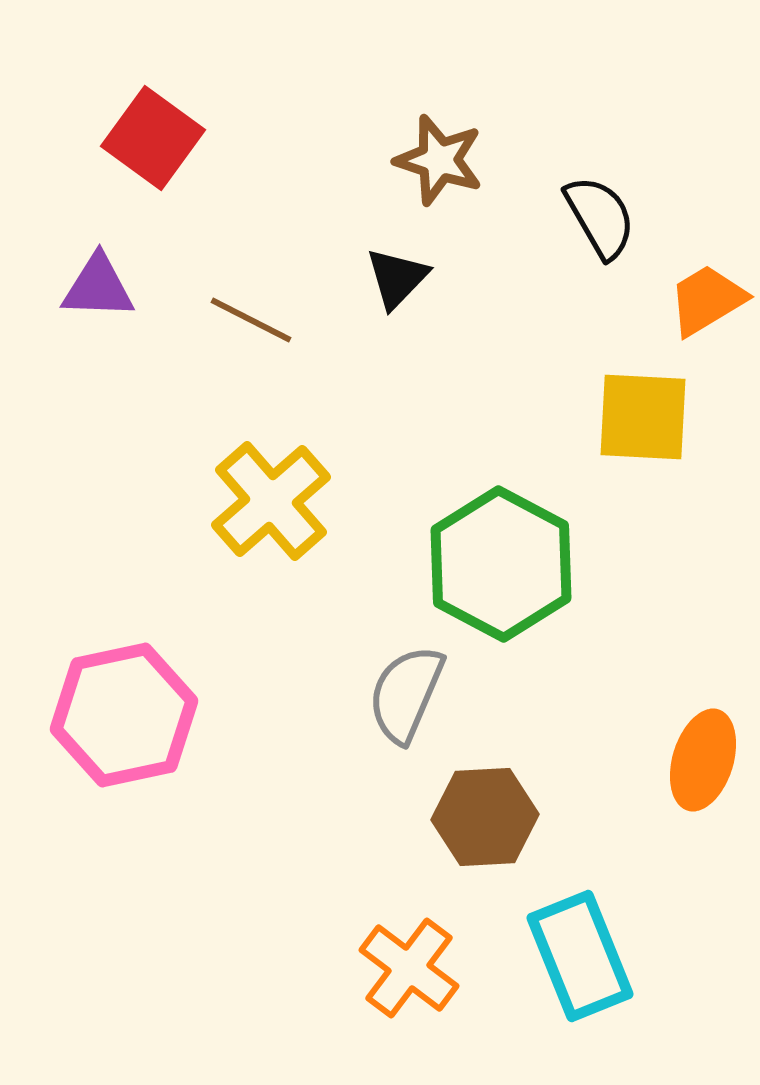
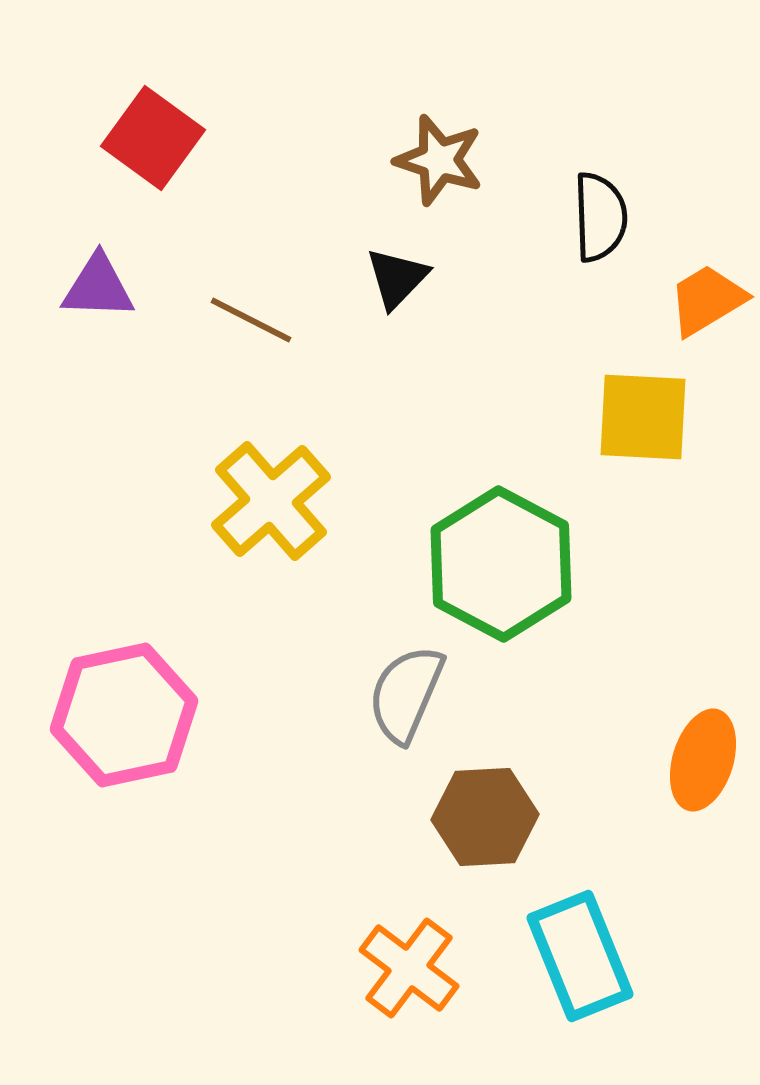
black semicircle: rotated 28 degrees clockwise
